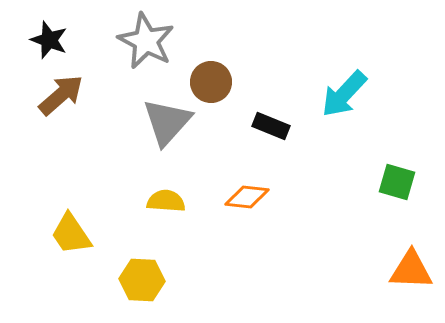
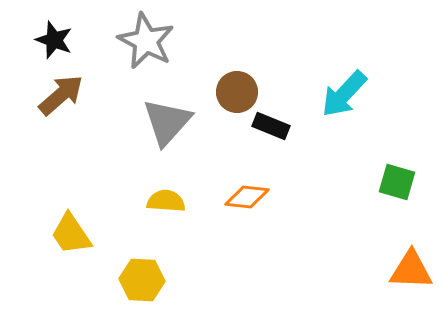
black star: moved 5 px right
brown circle: moved 26 px right, 10 px down
